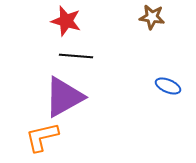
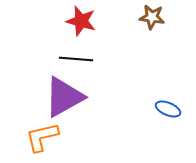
red star: moved 15 px right
black line: moved 3 px down
blue ellipse: moved 23 px down
